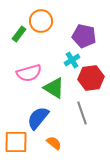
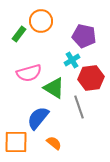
gray line: moved 3 px left, 6 px up
